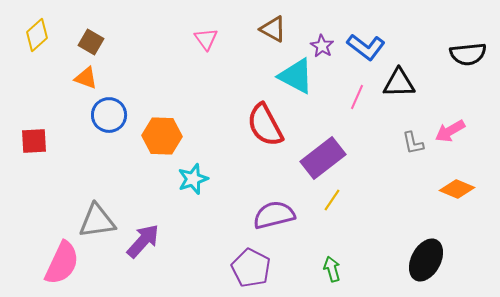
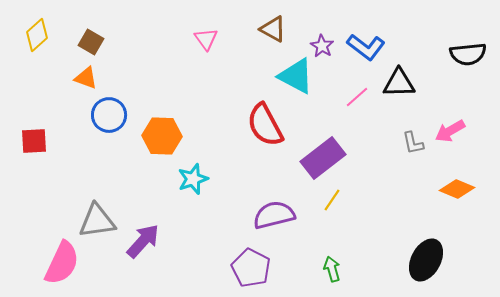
pink line: rotated 25 degrees clockwise
